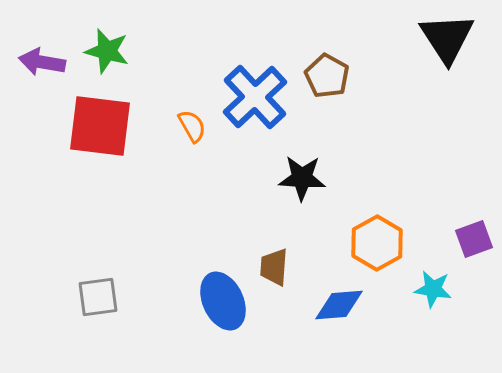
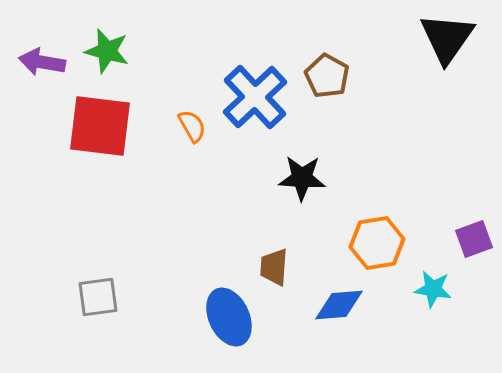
black triangle: rotated 8 degrees clockwise
orange hexagon: rotated 20 degrees clockwise
blue ellipse: moved 6 px right, 16 px down
